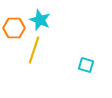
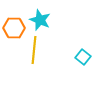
yellow line: rotated 12 degrees counterclockwise
cyan square: moved 3 px left, 8 px up; rotated 21 degrees clockwise
